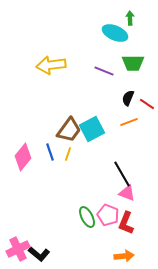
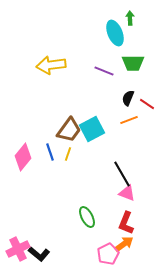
cyan ellipse: rotated 45 degrees clockwise
orange line: moved 2 px up
pink pentagon: moved 39 px down; rotated 25 degrees clockwise
orange arrow: moved 12 px up; rotated 30 degrees counterclockwise
